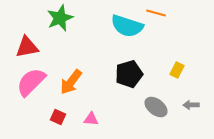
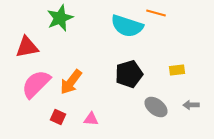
yellow rectangle: rotated 56 degrees clockwise
pink semicircle: moved 5 px right, 2 px down
